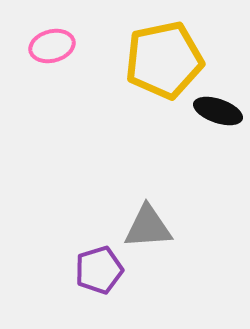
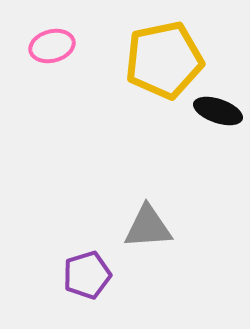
purple pentagon: moved 12 px left, 5 px down
